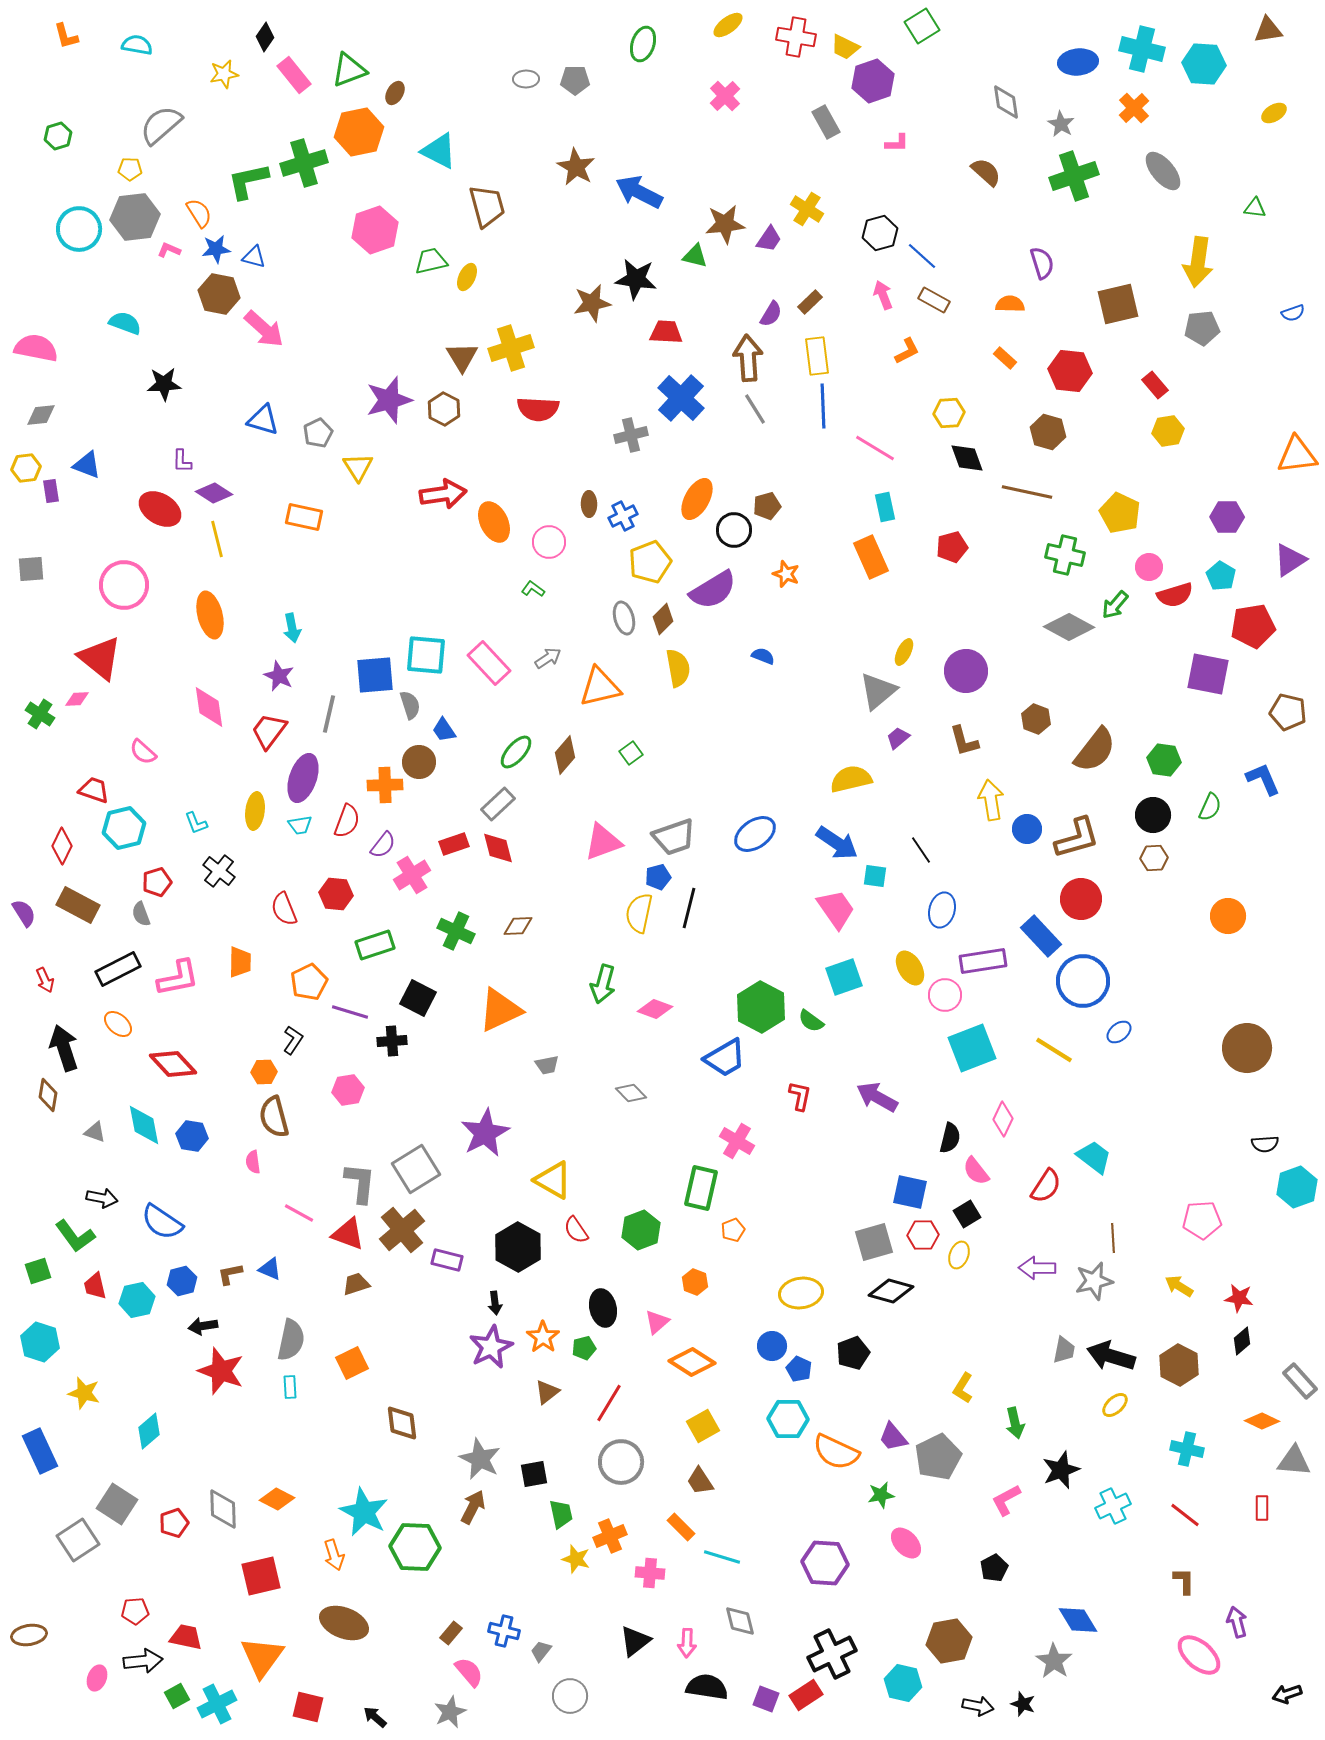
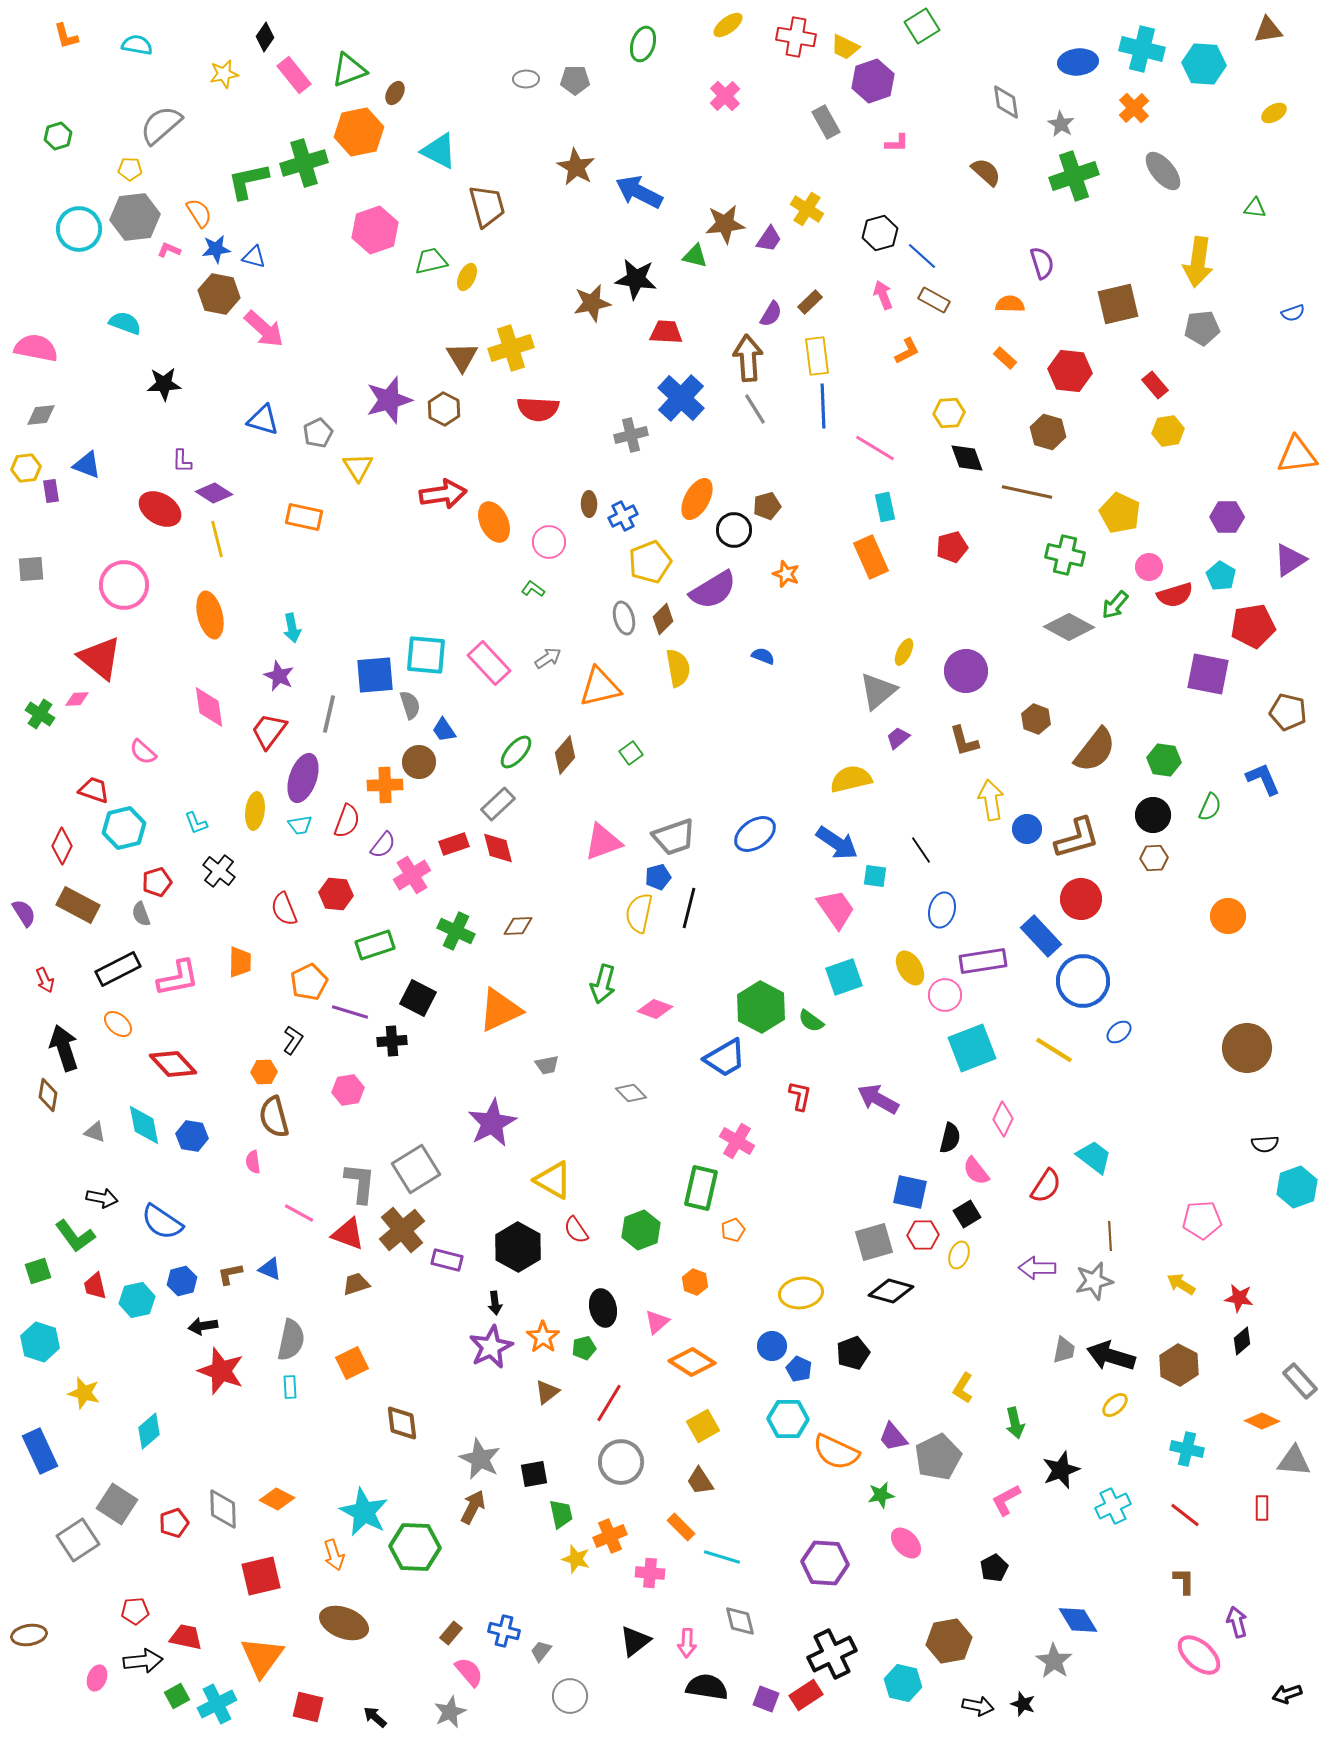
purple arrow at (877, 1097): moved 1 px right, 2 px down
purple star at (485, 1133): moved 7 px right, 10 px up
brown line at (1113, 1238): moved 3 px left, 2 px up
yellow arrow at (1179, 1286): moved 2 px right, 2 px up
